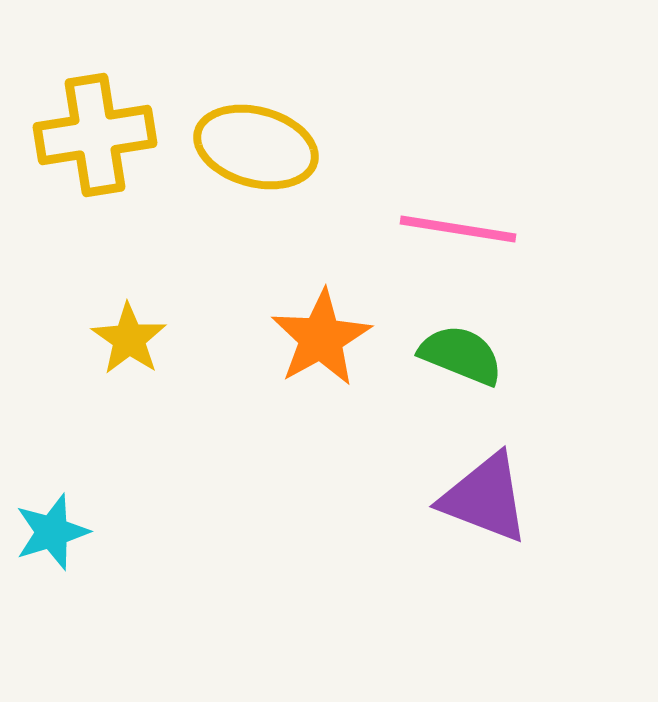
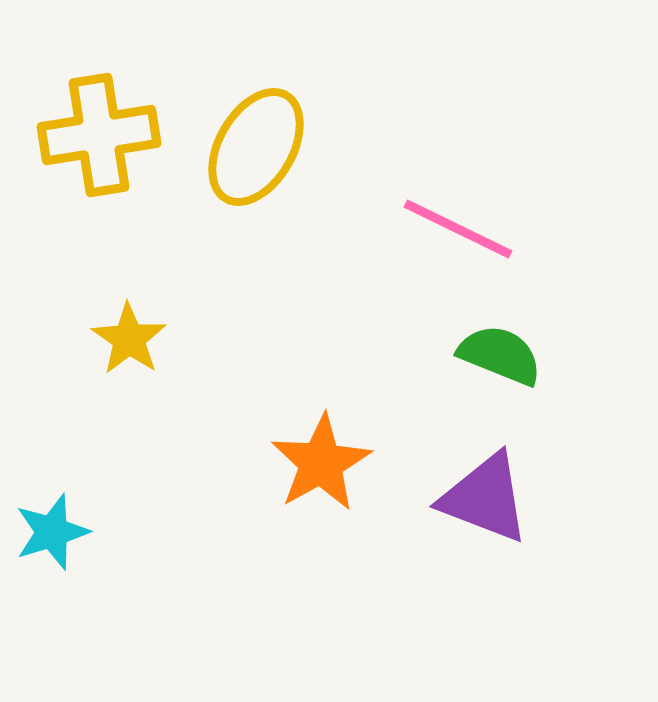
yellow cross: moved 4 px right
yellow ellipse: rotated 75 degrees counterclockwise
pink line: rotated 17 degrees clockwise
orange star: moved 125 px down
green semicircle: moved 39 px right
